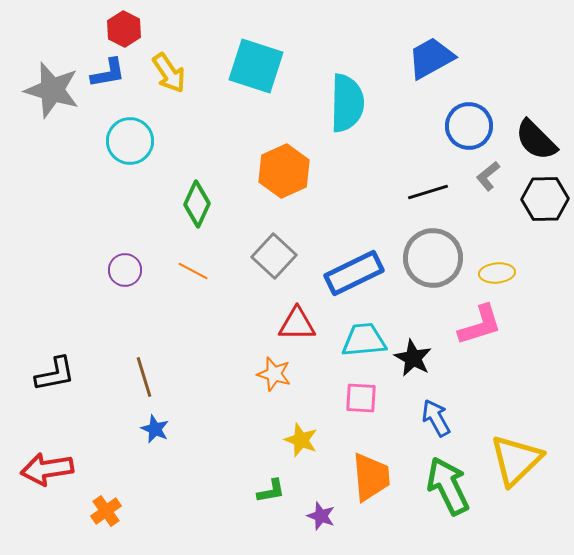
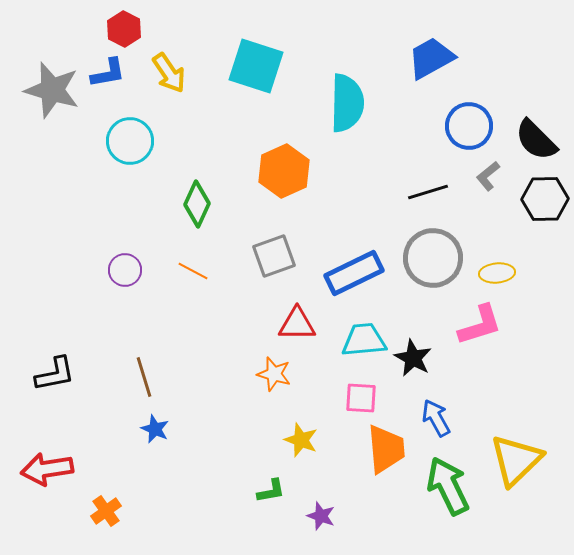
gray square: rotated 27 degrees clockwise
orange trapezoid: moved 15 px right, 28 px up
